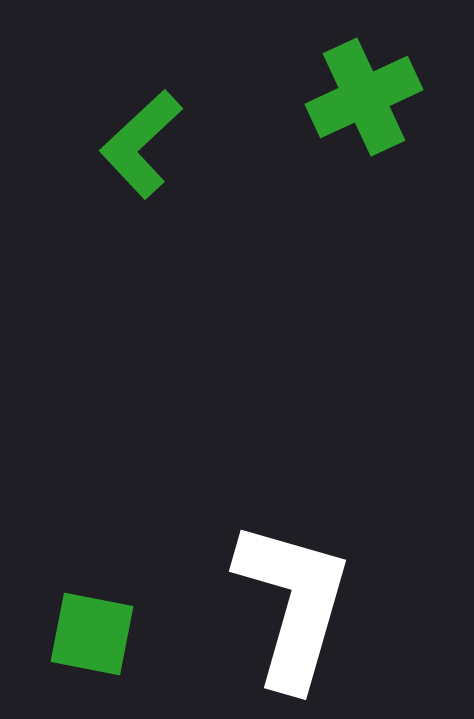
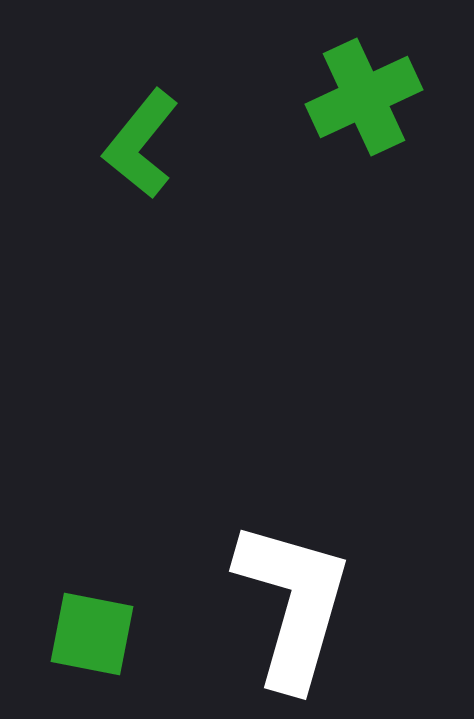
green L-shape: rotated 8 degrees counterclockwise
